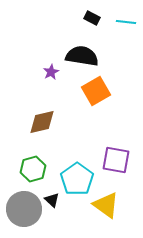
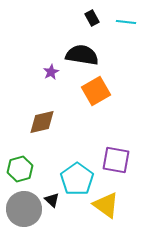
black rectangle: rotated 35 degrees clockwise
black semicircle: moved 1 px up
green hexagon: moved 13 px left
